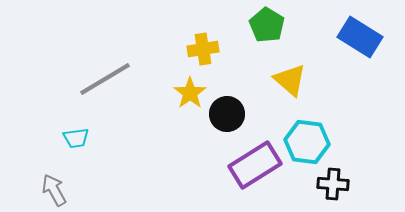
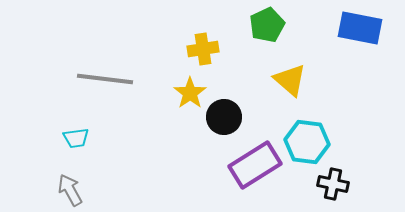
green pentagon: rotated 16 degrees clockwise
blue rectangle: moved 9 px up; rotated 21 degrees counterclockwise
gray line: rotated 38 degrees clockwise
black circle: moved 3 px left, 3 px down
black cross: rotated 8 degrees clockwise
gray arrow: moved 16 px right
